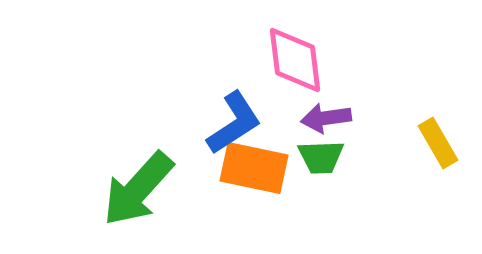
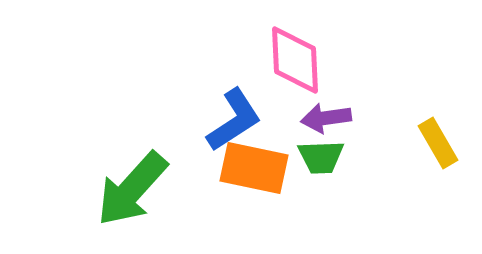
pink diamond: rotated 4 degrees clockwise
blue L-shape: moved 3 px up
green arrow: moved 6 px left
